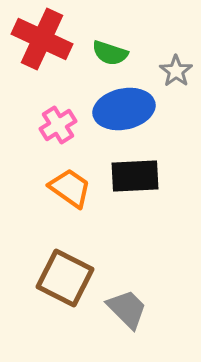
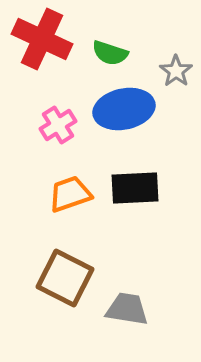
black rectangle: moved 12 px down
orange trapezoid: moved 6 px down; rotated 54 degrees counterclockwise
gray trapezoid: rotated 36 degrees counterclockwise
